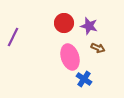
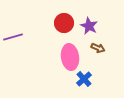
purple star: rotated 12 degrees clockwise
purple line: rotated 48 degrees clockwise
pink ellipse: rotated 10 degrees clockwise
blue cross: rotated 14 degrees clockwise
